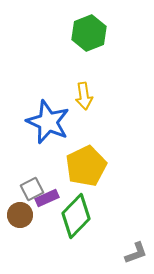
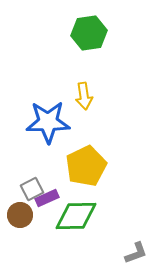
green hexagon: rotated 12 degrees clockwise
blue star: rotated 24 degrees counterclockwise
green diamond: rotated 45 degrees clockwise
